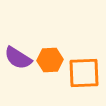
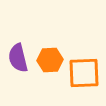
purple semicircle: rotated 44 degrees clockwise
